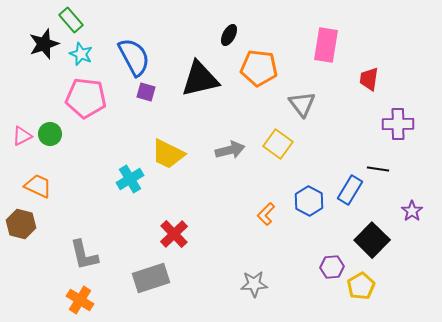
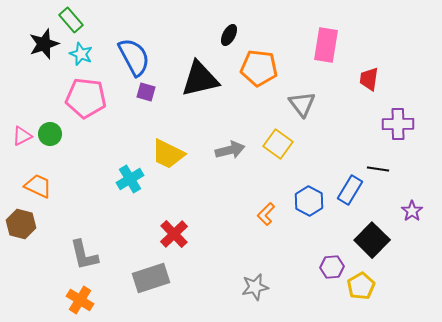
gray star: moved 1 px right, 3 px down; rotated 8 degrees counterclockwise
